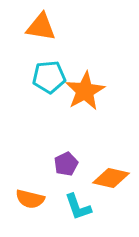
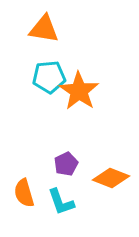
orange triangle: moved 3 px right, 2 px down
orange star: moved 6 px left; rotated 9 degrees counterclockwise
orange diamond: rotated 9 degrees clockwise
orange semicircle: moved 6 px left, 6 px up; rotated 60 degrees clockwise
cyan L-shape: moved 17 px left, 5 px up
